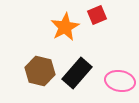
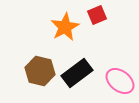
black rectangle: rotated 12 degrees clockwise
pink ellipse: rotated 28 degrees clockwise
